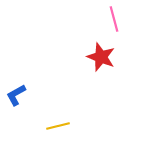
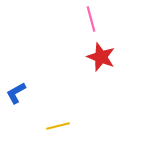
pink line: moved 23 px left
blue L-shape: moved 2 px up
